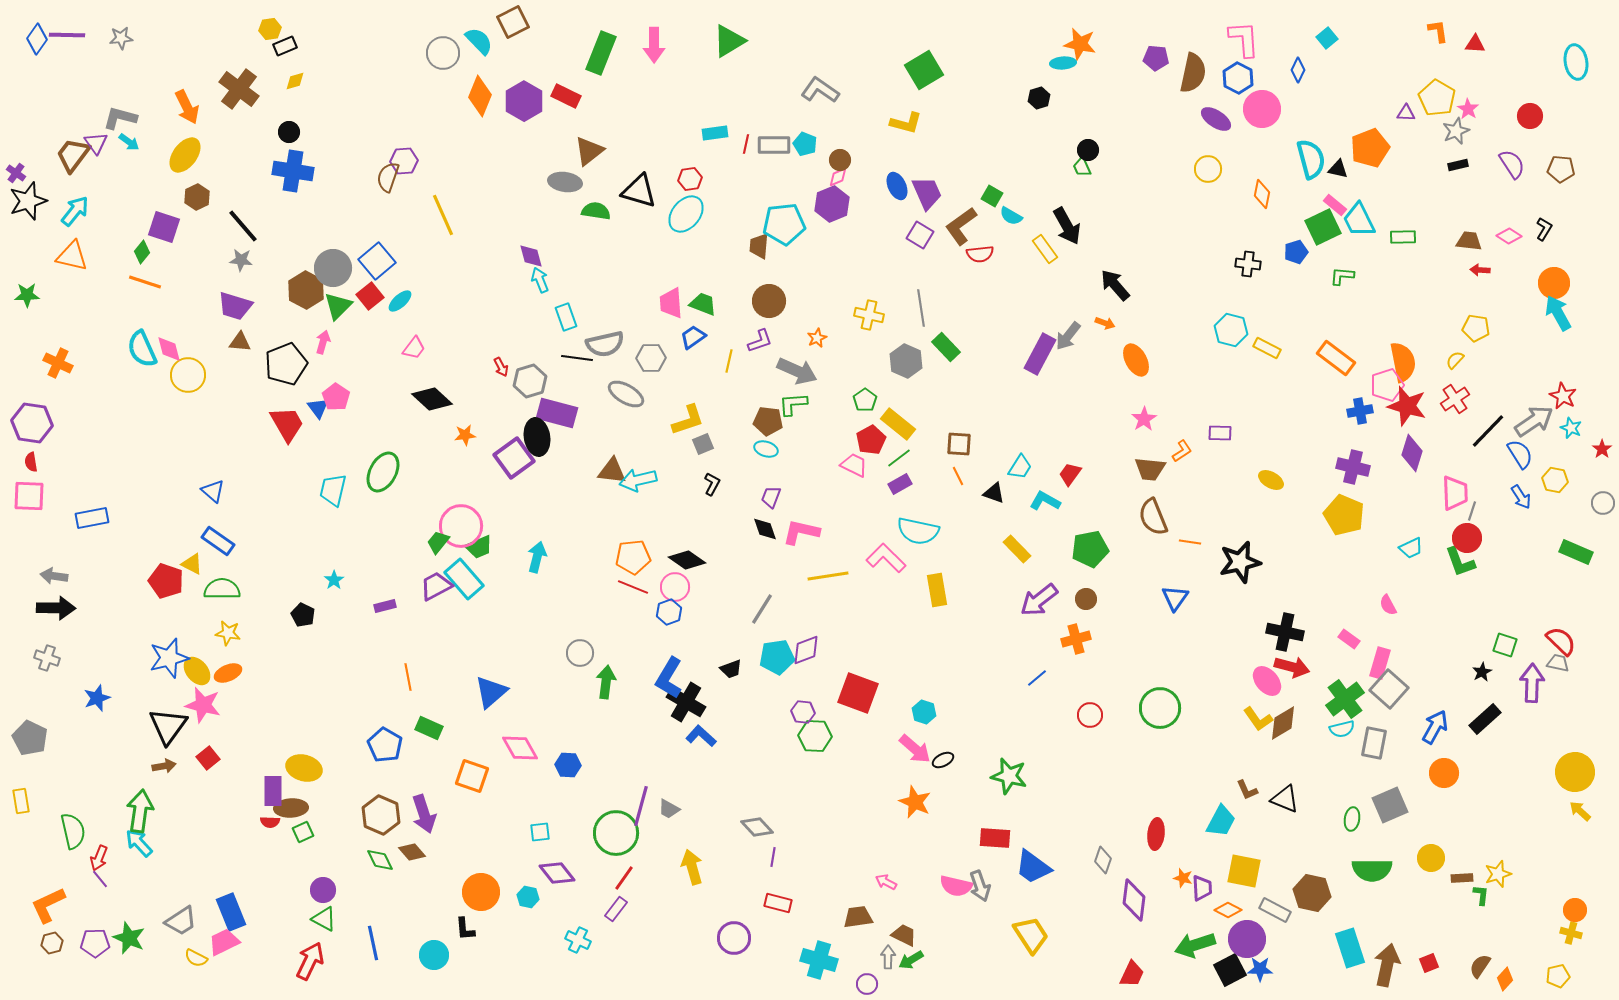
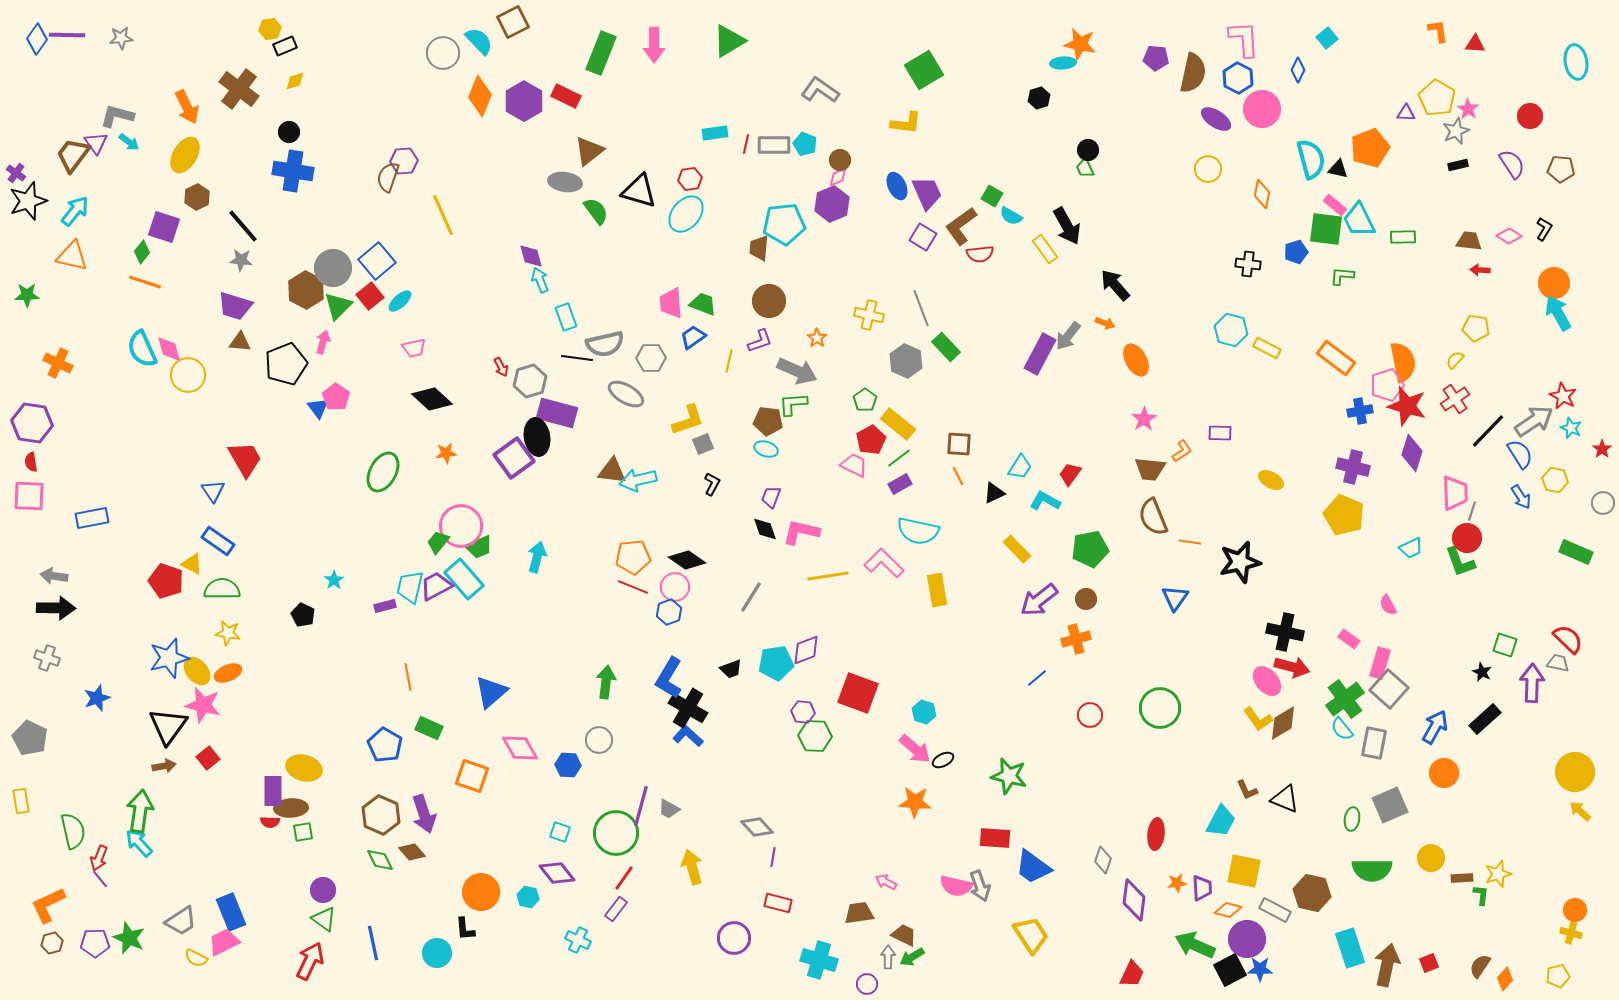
gray L-shape at (120, 118): moved 3 px left, 2 px up
yellow L-shape at (906, 123): rotated 8 degrees counterclockwise
yellow ellipse at (185, 155): rotated 6 degrees counterclockwise
green trapezoid at (1082, 167): moved 3 px right, 1 px down
green semicircle at (596, 211): rotated 44 degrees clockwise
green square at (1323, 227): moved 3 px right, 2 px down; rotated 33 degrees clockwise
purple square at (920, 235): moved 3 px right, 2 px down
brown trapezoid at (759, 246): moved 2 px down
gray line at (921, 308): rotated 12 degrees counterclockwise
orange star at (817, 338): rotated 12 degrees counterclockwise
pink trapezoid at (414, 348): rotated 40 degrees clockwise
red trapezoid at (287, 424): moved 42 px left, 35 px down
orange star at (465, 435): moved 19 px left, 18 px down
cyan trapezoid at (333, 490): moved 77 px right, 97 px down
blue triangle at (213, 491): rotated 15 degrees clockwise
black triangle at (994, 493): rotated 45 degrees counterclockwise
pink L-shape at (886, 558): moved 2 px left, 5 px down
gray line at (762, 609): moved 11 px left, 12 px up
red semicircle at (1561, 641): moved 7 px right, 2 px up
gray circle at (580, 653): moved 19 px right, 87 px down
cyan pentagon at (777, 657): moved 1 px left, 6 px down
black star at (1482, 672): rotated 18 degrees counterclockwise
black cross at (686, 702): moved 2 px right, 6 px down
cyan semicircle at (1342, 729): rotated 65 degrees clockwise
blue L-shape at (701, 736): moved 13 px left
orange star at (915, 802): rotated 20 degrees counterclockwise
green square at (303, 832): rotated 15 degrees clockwise
cyan square at (540, 832): moved 20 px right; rotated 25 degrees clockwise
orange star at (1183, 878): moved 6 px left, 5 px down; rotated 24 degrees counterclockwise
orange diamond at (1228, 910): rotated 12 degrees counterclockwise
brown trapezoid at (858, 917): moved 1 px right, 4 px up
green triangle at (324, 919): rotated 8 degrees clockwise
green arrow at (1195, 945): rotated 42 degrees clockwise
cyan circle at (434, 955): moved 3 px right, 2 px up
green arrow at (911, 960): moved 1 px right, 3 px up
